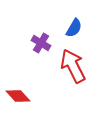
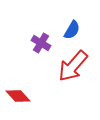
blue semicircle: moved 2 px left, 2 px down
red arrow: rotated 112 degrees counterclockwise
